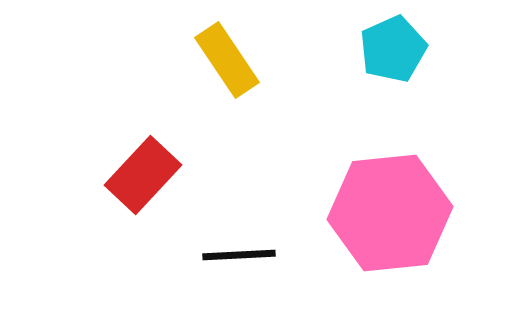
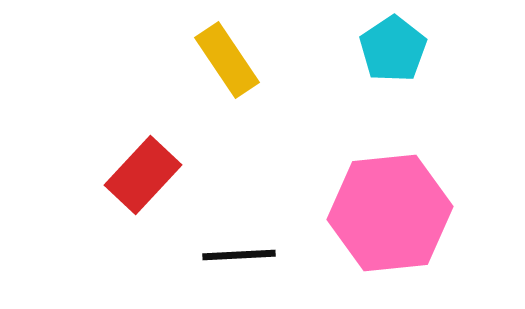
cyan pentagon: rotated 10 degrees counterclockwise
